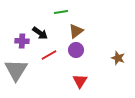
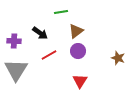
purple cross: moved 8 px left
purple circle: moved 2 px right, 1 px down
